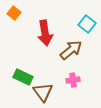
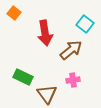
cyan square: moved 2 px left
brown triangle: moved 4 px right, 2 px down
